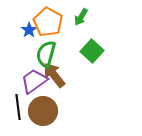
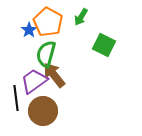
green square: moved 12 px right, 6 px up; rotated 15 degrees counterclockwise
black line: moved 2 px left, 9 px up
